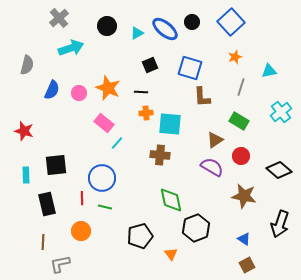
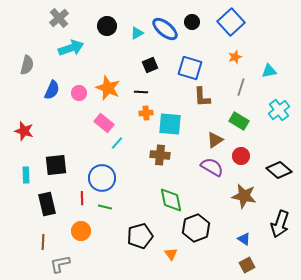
cyan cross at (281, 112): moved 2 px left, 2 px up
